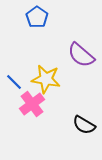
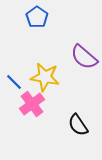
purple semicircle: moved 3 px right, 2 px down
yellow star: moved 1 px left, 2 px up
black semicircle: moved 6 px left; rotated 25 degrees clockwise
